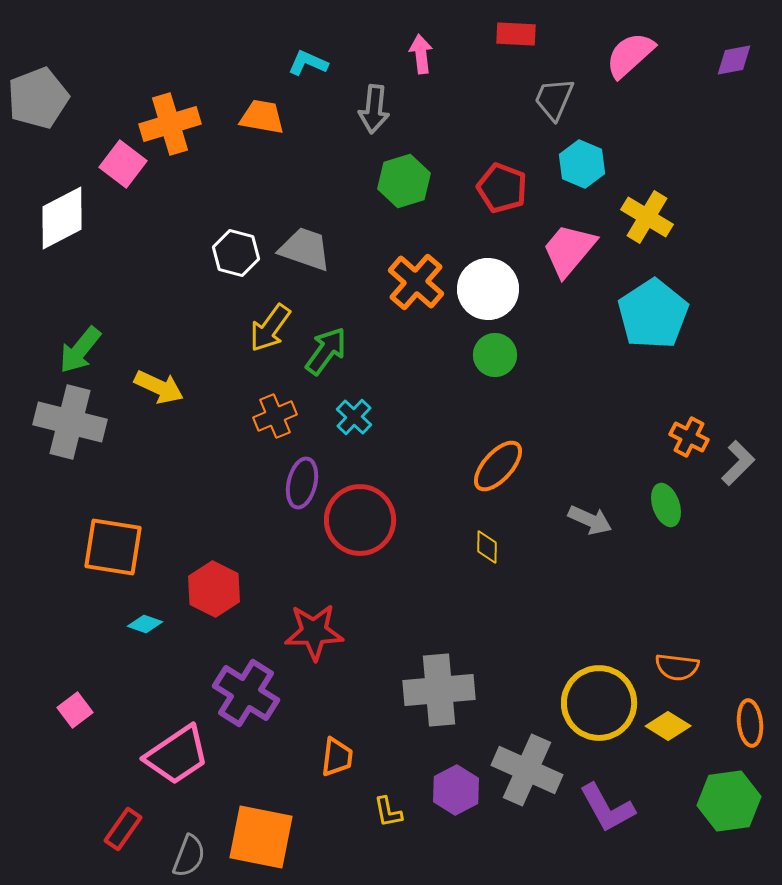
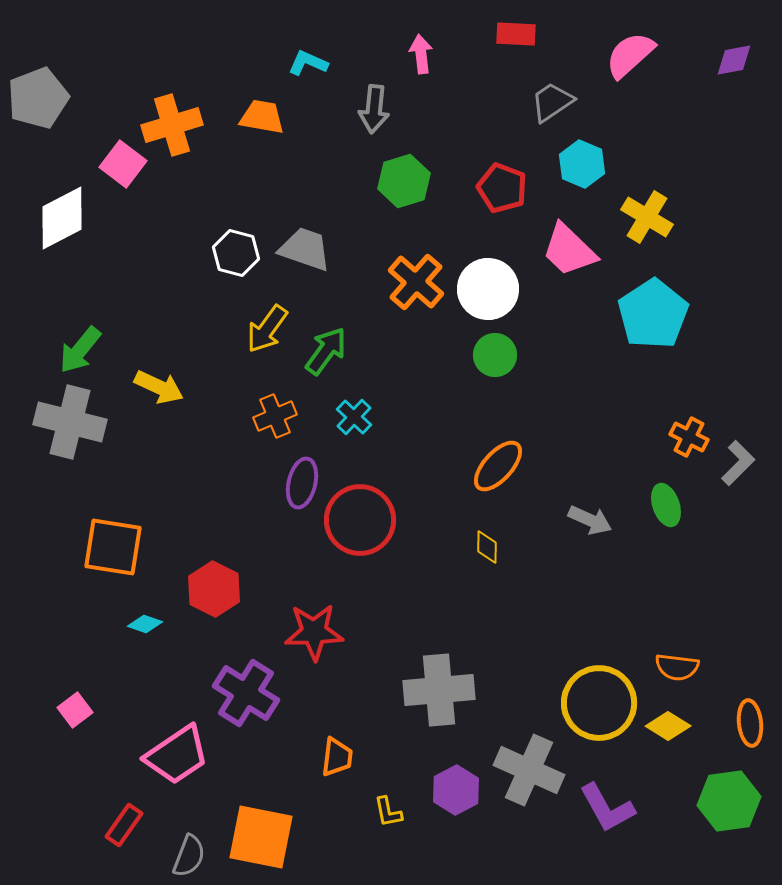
gray trapezoid at (554, 99): moved 2 px left, 3 px down; rotated 33 degrees clockwise
orange cross at (170, 124): moved 2 px right, 1 px down
pink trapezoid at (569, 250): rotated 86 degrees counterclockwise
yellow arrow at (270, 328): moved 3 px left, 1 px down
gray cross at (527, 770): moved 2 px right
red rectangle at (123, 829): moved 1 px right, 4 px up
